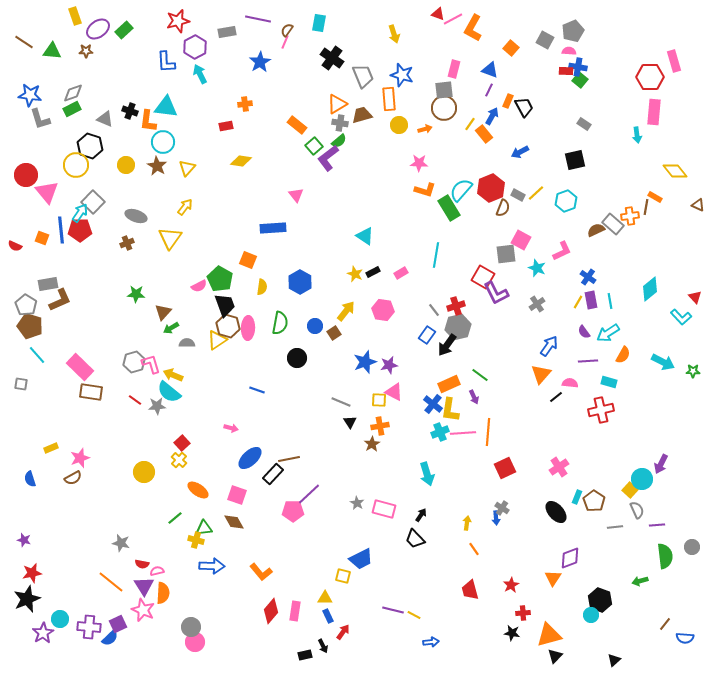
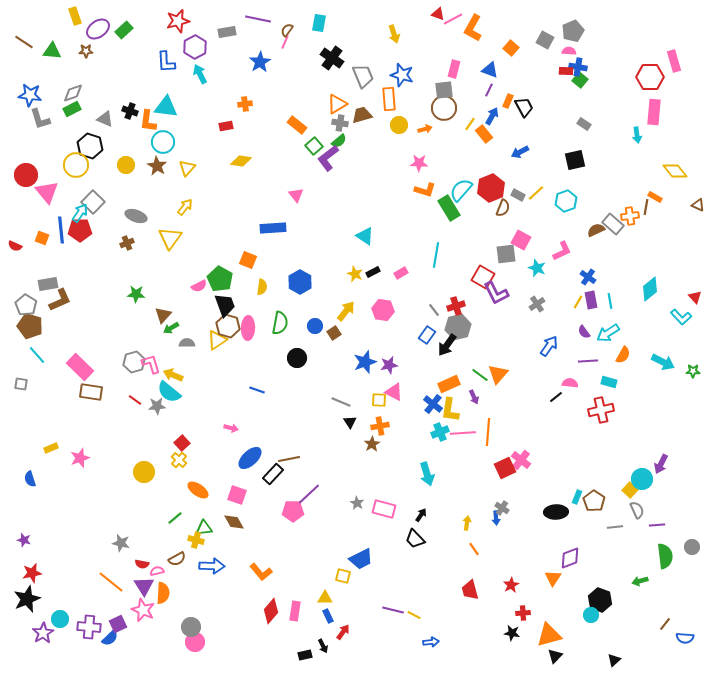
brown triangle at (163, 312): moved 3 px down
orange triangle at (541, 374): moved 43 px left
pink cross at (559, 467): moved 38 px left, 7 px up; rotated 18 degrees counterclockwise
brown semicircle at (73, 478): moved 104 px right, 81 px down
black ellipse at (556, 512): rotated 50 degrees counterclockwise
